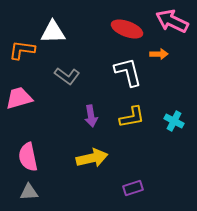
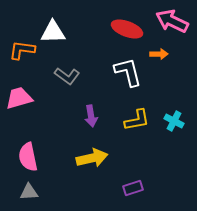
yellow L-shape: moved 5 px right, 3 px down
